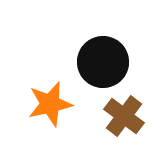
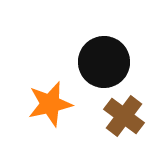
black circle: moved 1 px right
